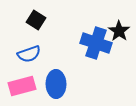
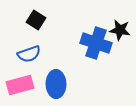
black star: moved 1 px right, 1 px up; rotated 25 degrees counterclockwise
pink rectangle: moved 2 px left, 1 px up
